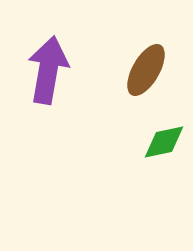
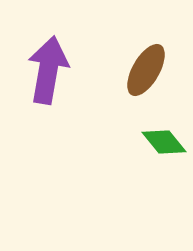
green diamond: rotated 63 degrees clockwise
